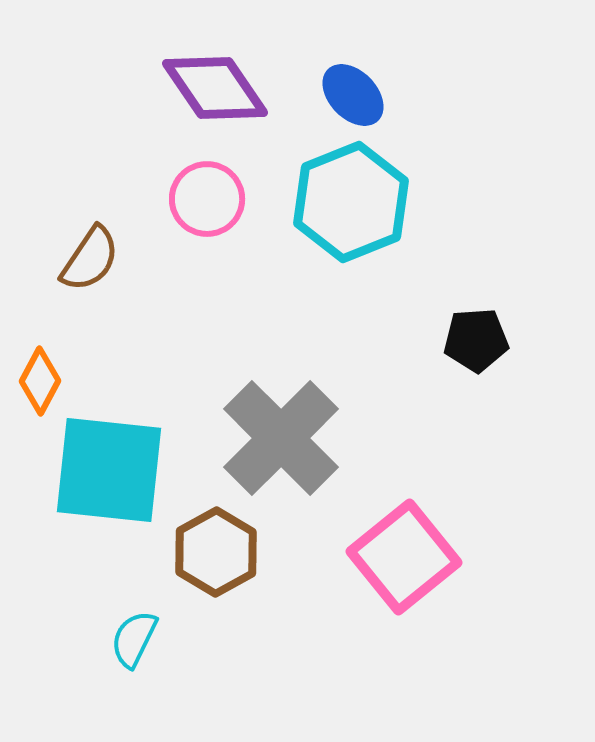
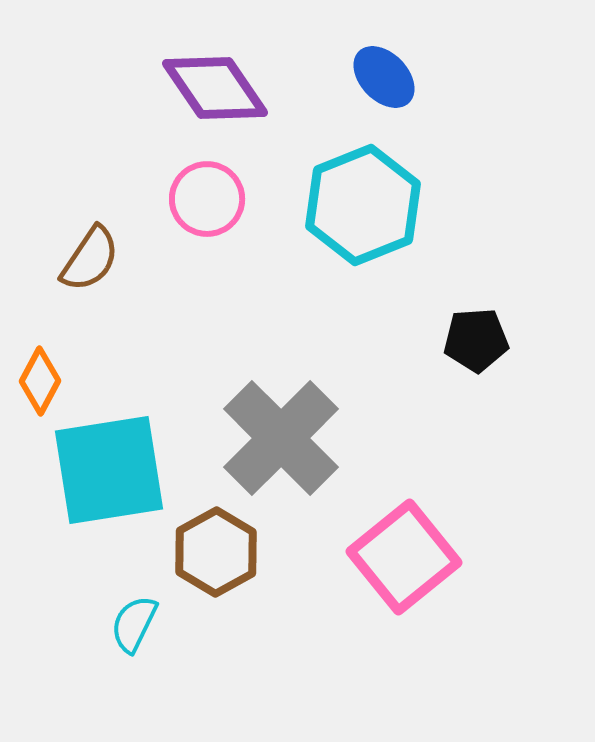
blue ellipse: moved 31 px right, 18 px up
cyan hexagon: moved 12 px right, 3 px down
cyan square: rotated 15 degrees counterclockwise
cyan semicircle: moved 15 px up
